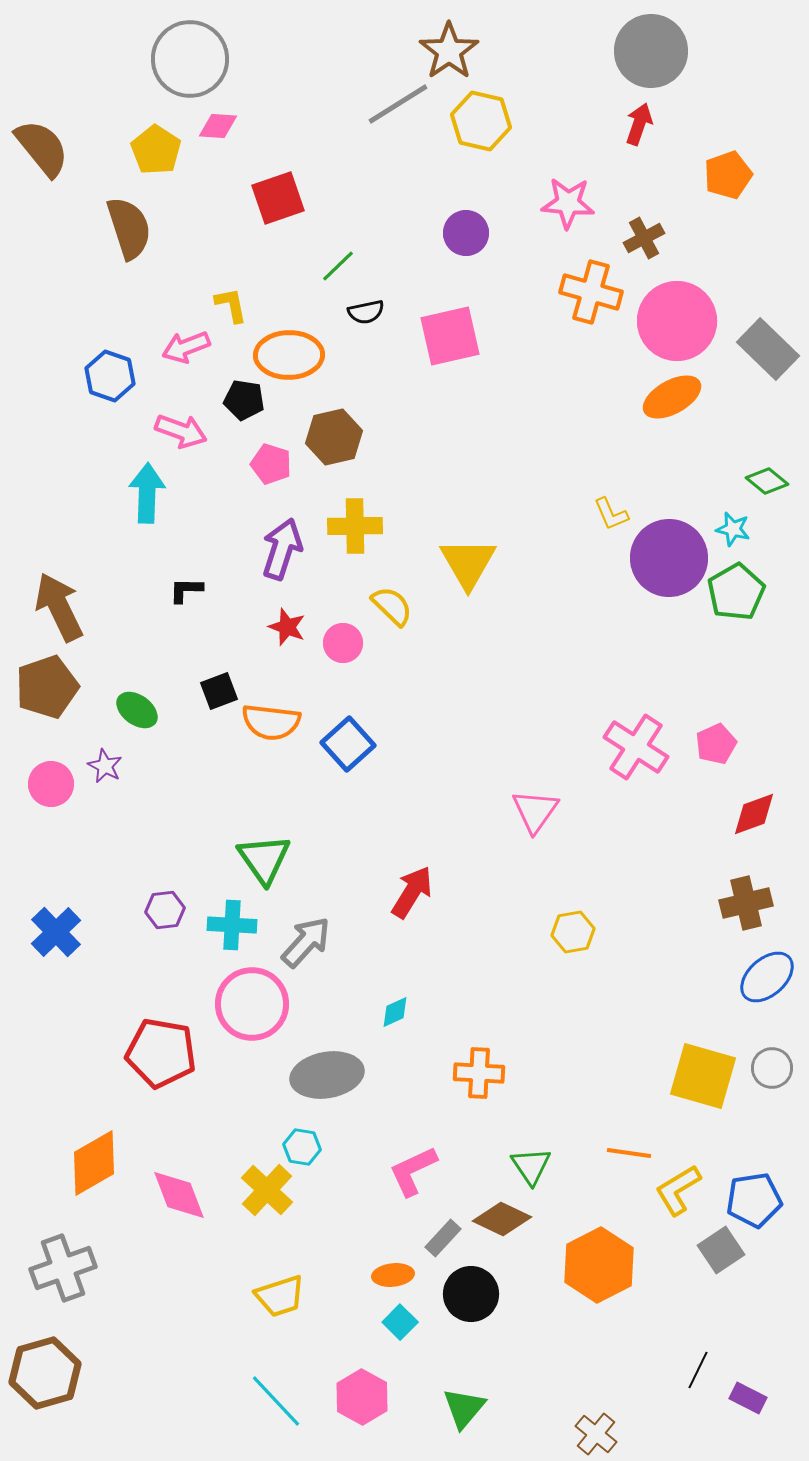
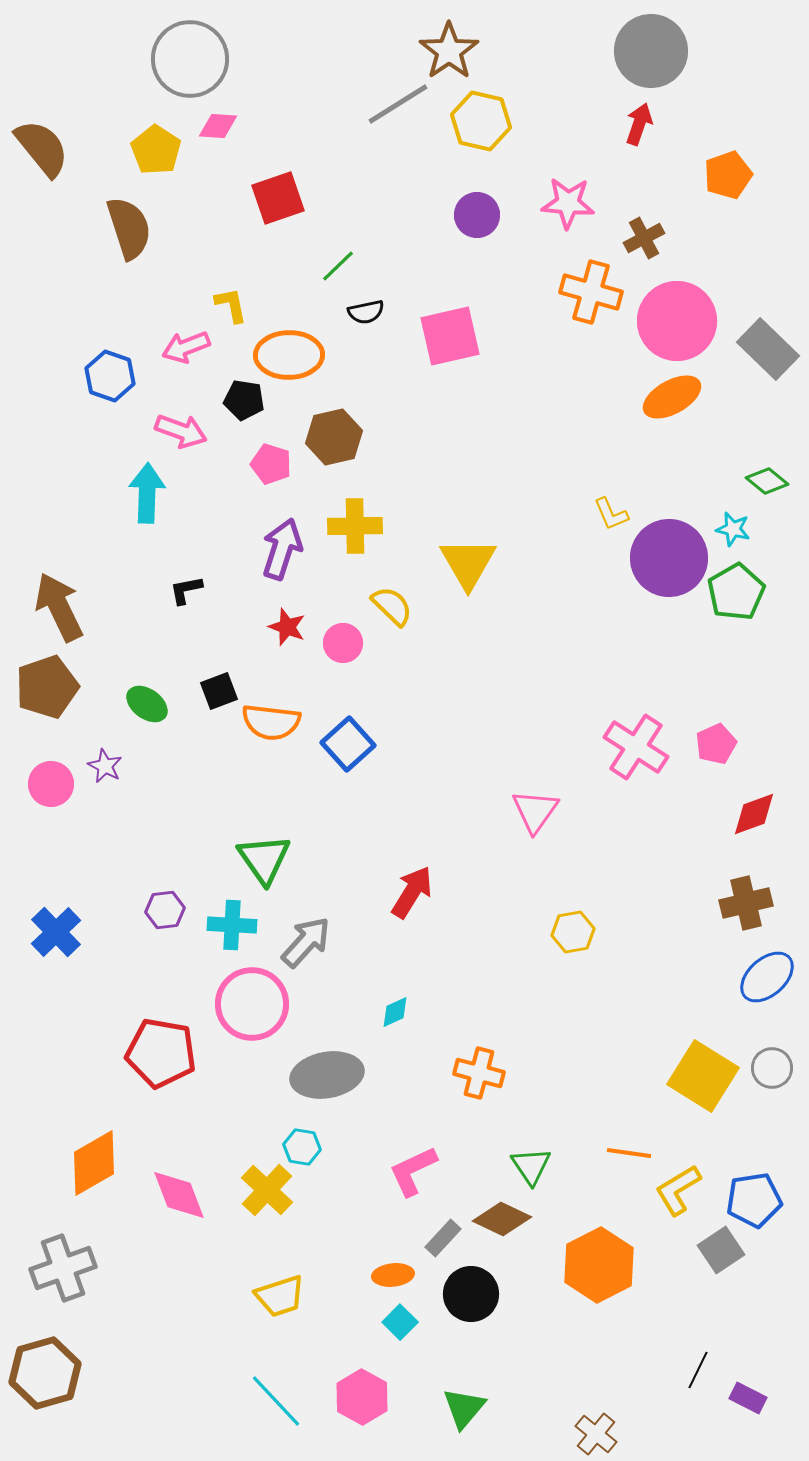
purple circle at (466, 233): moved 11 px right, 18 px up
black L-shape at (186, 590): rotated 12 degrees counterclockwise
green ellipse at (137, 710): moved 10 px right, 6 px up
orange cross at (479, 1073): rotated 12 degrees clockwise
yellow square at (703, 1076): rotated 16 degrees clockwise
